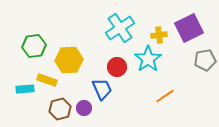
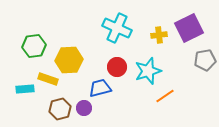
cyan cross: moved 3 px left; rotated 32 degrees counterclockwise
cyan star: moved 12 px down; rotated 16 degrees clockwise
yellow rectangle: moved 1 px right, 1 px up
blue trapezoid: moved 2 px left, 1 px up; rotated 80 degrees counterclockwise
